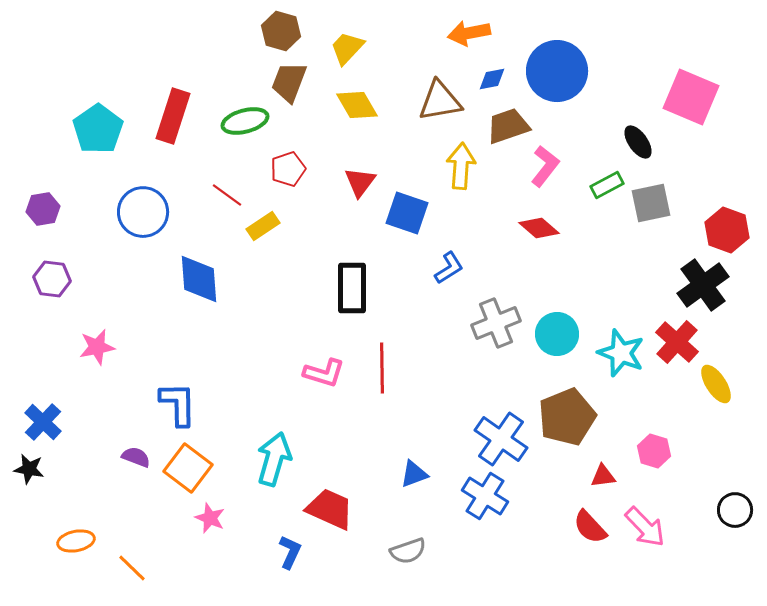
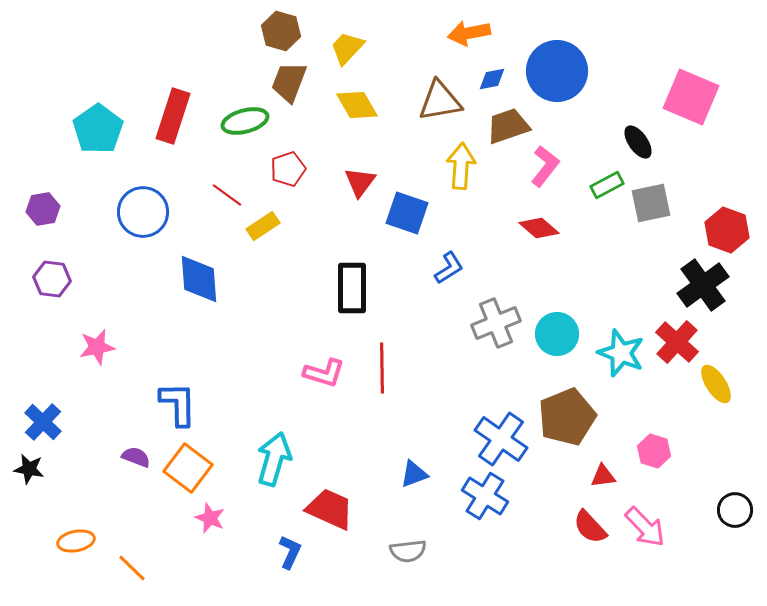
gray semicircle at (408, 551): rotated 12 degrees clockwise
